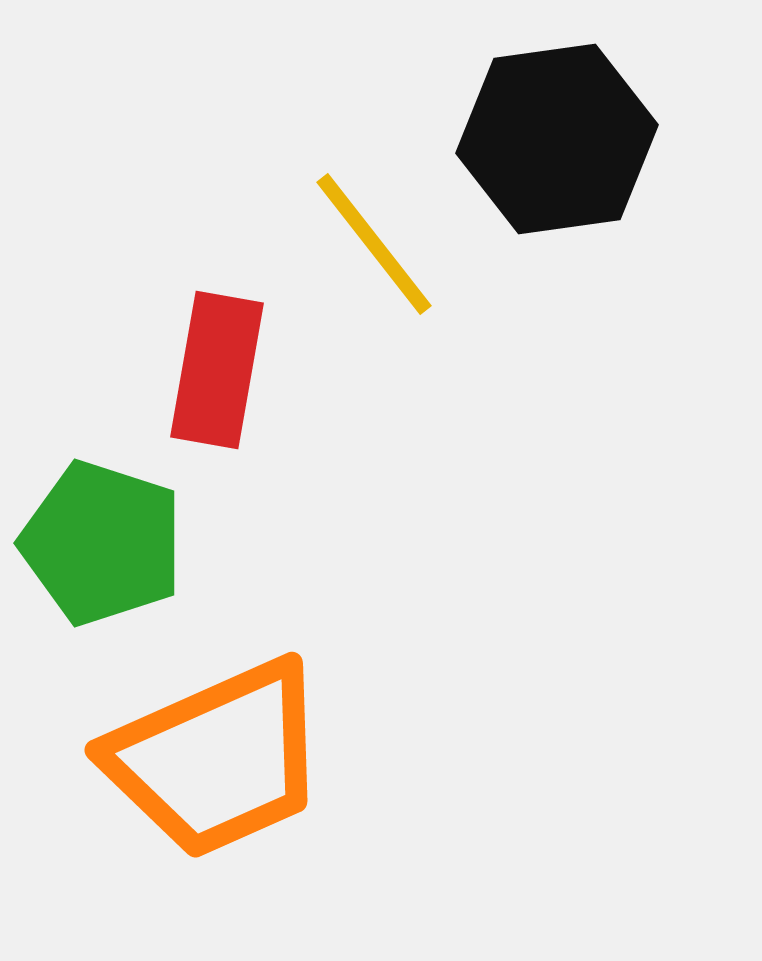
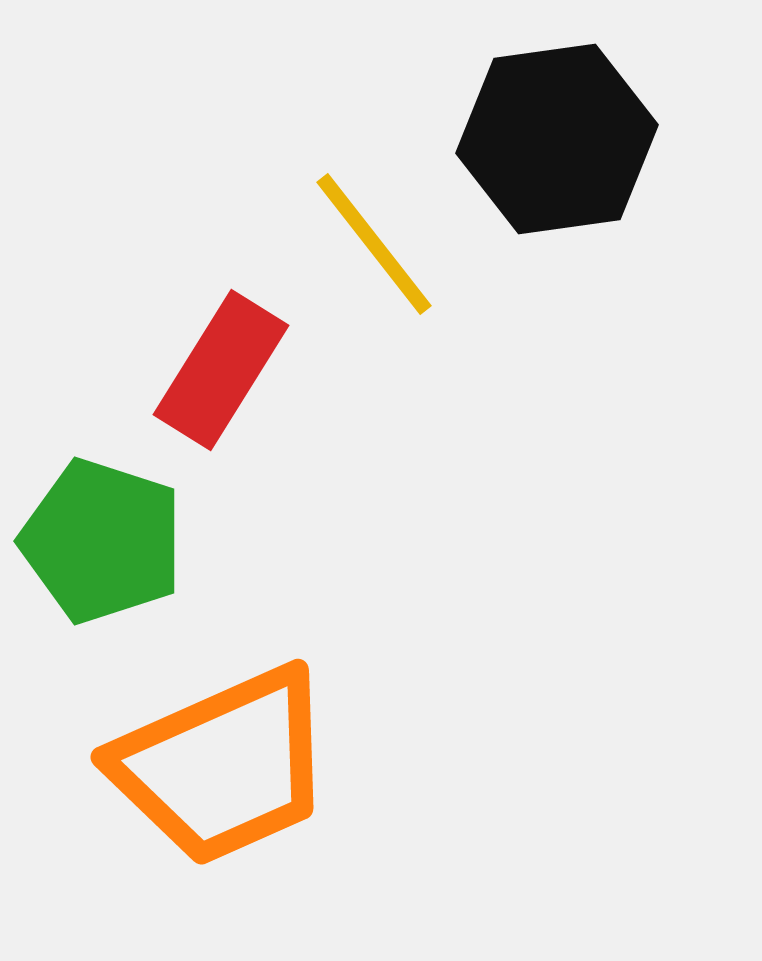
red rectangle: moved 4 px right; rotated 22 degrees clockwise
green pentagon: moved 2 px up
orange trapezoid: moved 6 px right, 7 px down
